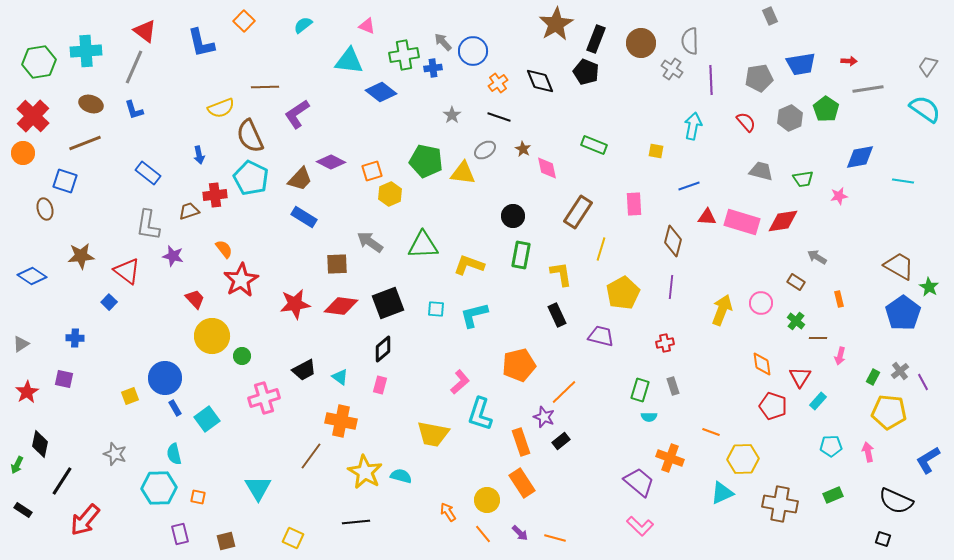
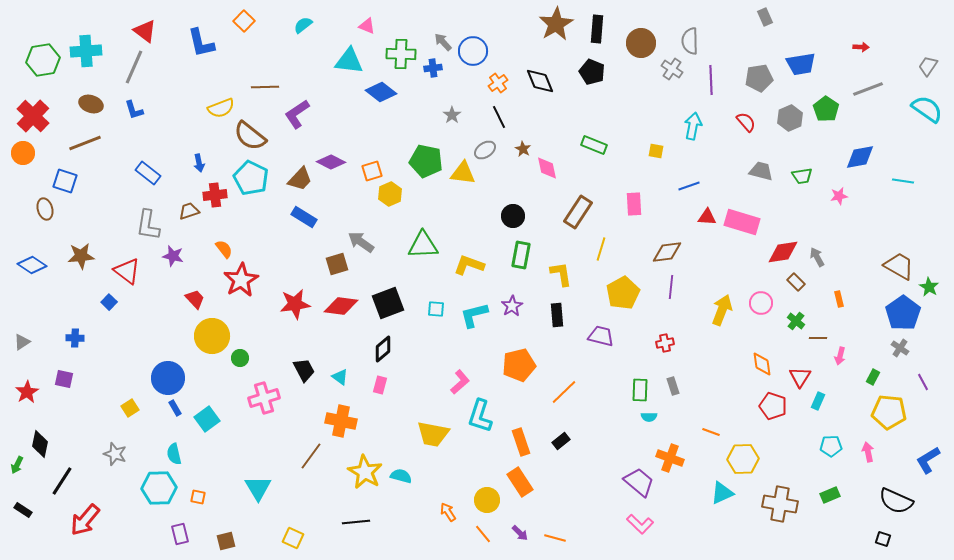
gray rectangle at (770, 16): moved 5 px left, 1 px down
black rectangle at (596, 39): moved 1 px right, 10 px up; rotated 16 degrees counterclockwise
green cross at (404, 55): moved 3 px left, 1 px up; rotated 12 degrees clockwise
red arrow at (849, 61): moved 12 px right, 14 px up
green hexagon at (39, 62): moved 4 px right, 2 px up
black pentagon at (586, 72): moved 6 px right
gray line at (868, 89): rotated 12 degrees counterclockwise
cyan semicircle at (925, 109): moved 2 px right
black line at (499, 117): rotated 45 degrees clockwise
brown semicircle at (250, 136): rotated 28 degrees counterclockwise
blue arrow at (199, 155): moved 8 px down
green trapezoid at (803, 179): moved 1 px left, 3 px up
red diamond at (783, 221): moved 31 px down
brown diamond at (673, 241): moved 6 px left, 11 px down; rotated 68 degrees clockwise
gray arrow at (370, 242): moved 9 px left
gray arrow at (817, 257): rotated 30 degrees clockwise
brown square at (337, 264): rotated 15 degrees counterclockwise
blue diamond at (32, 276): moved 11 px up
brown rectangle at (796, 282): rotated 12 degrees clockwise
black rectangle at (557, 315): rotated 20 degrees clockwise
gray triangle at (21, 344): moved 1 px right, 2 px up
green circle at (242, 356): moved 2 px left, 2 px down
black trapezoid at (304, 370): rotated 90 degrees counterclockwise
gray cross at (900, 371): moved 23 px up; rotated 18 degrees counterclockwise
blue circle at (165, 378): moved 3 px right
green rectangle at (640, 390): rotated 15 degrees counterclockwise
yellow square at (130, 396): moved 12 px down; rotated 12 degrees counterclockwise
cyan rectangle at (818, 401): rotated 18 degrees counterclockwise
cyan L-shape at (480, 414): moved 2 px down
purple star at (544, 417): moved 32 px left, 111 px up; rotated 20 degrees clockwise
orange rectangle at (522, 483): moved 2 px left, 1 px up
green rectangle at (833, 495): moved 3 px left
pink L-shape at (640, 526): moved 2 px up
